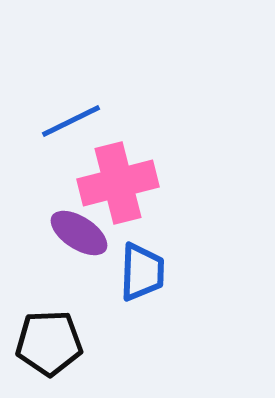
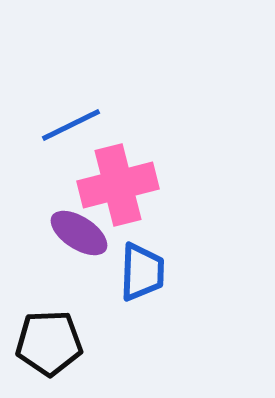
blue line: moved 4 px down
pink cross: moved 2 px down
